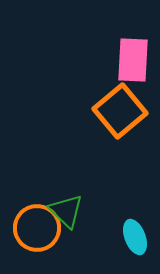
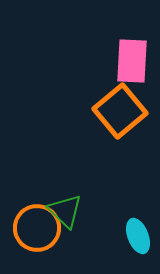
pink rectangle: moved 1 px left, 1 px down
green triangle: moved 1 px left
cyan ellipse: moved 3 px right, 1 px up
